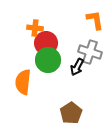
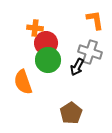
orange semicircle: rotated 25 degrees counterclockwise
